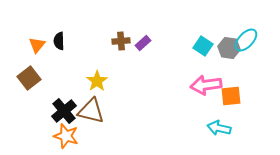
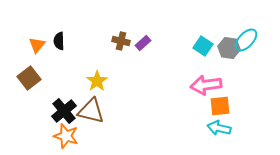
brown cross: rotated 18 degrees clockwise
orange square: moved 11 px left, 10 px down
